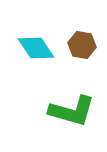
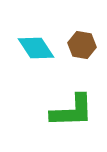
green L-shape: rotated 18 degrees counterclockwise
